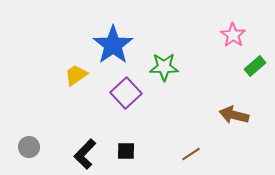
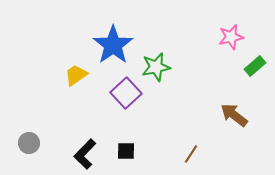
pink star: moved 2 px left, 2 px down; rotated 25 degrees clockwise
green star: moved 8 px left; rotated 12 degrees counterclockwise
brown arrow: rotated 24 degrees clockwise
gray circle: moved 4 px up
brown line: rotated 24 degrees counterclockwise
